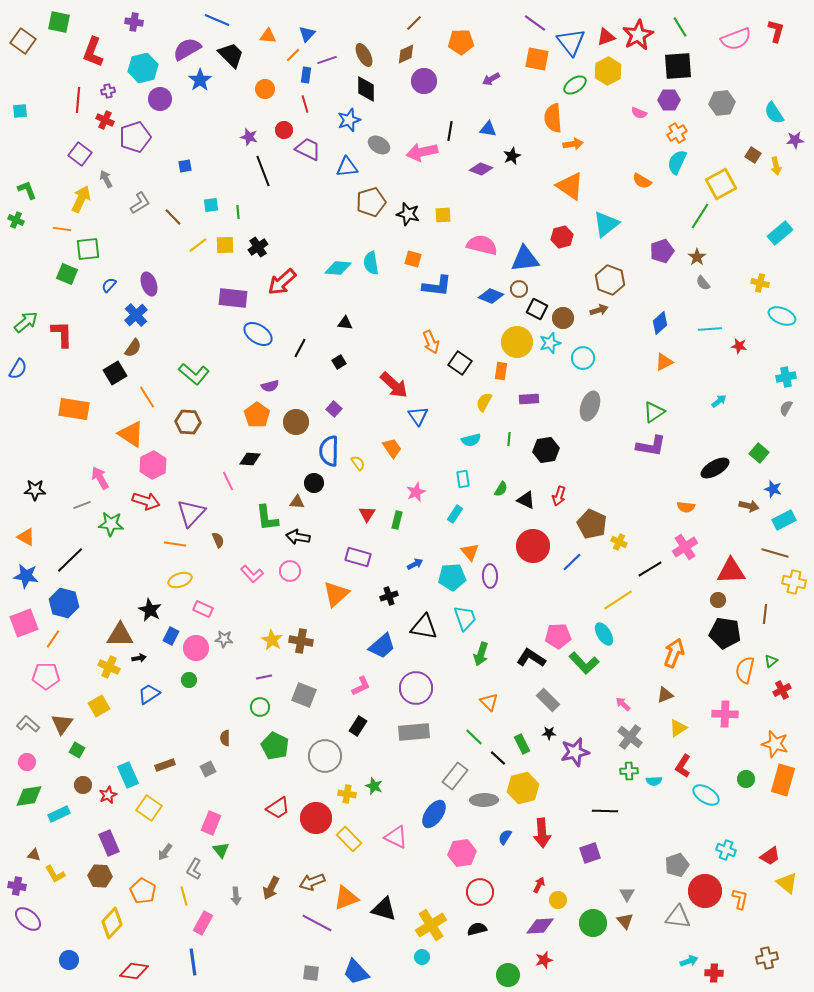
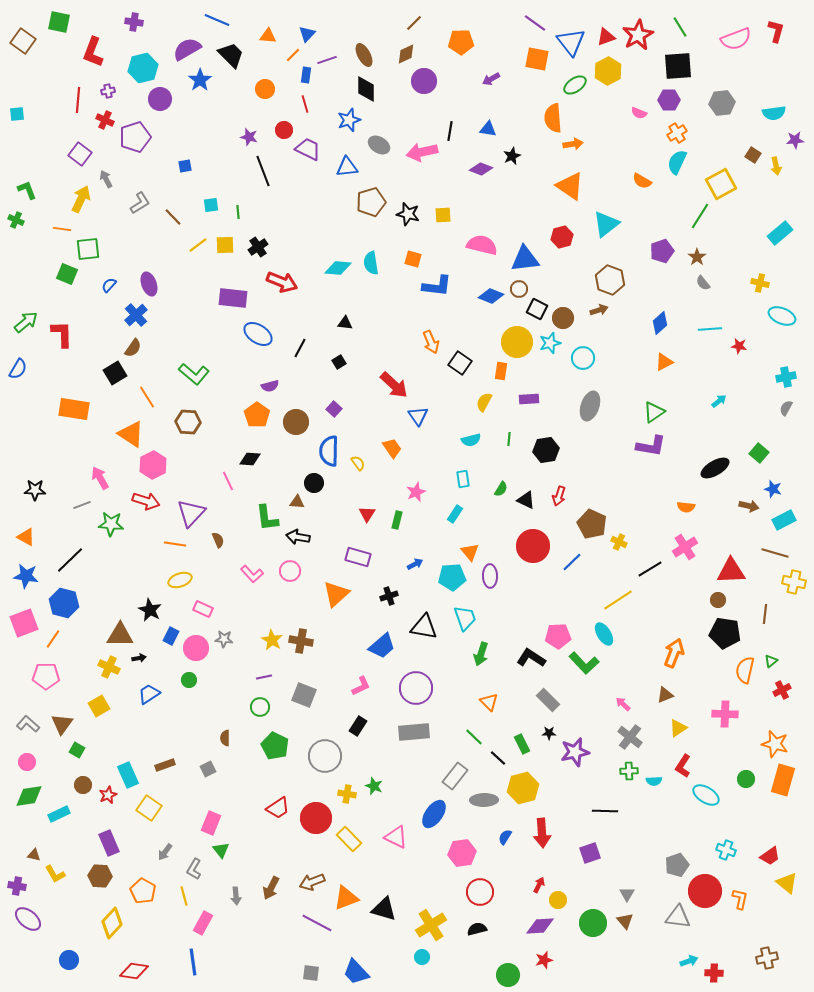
cyan square at (20, 111): moved 3 px left, 3 px down
cyan semicircle at (774, 113): rotated 65 degrees counterclockwise
red arrow at (282, 282): rotated 116 degrees counterclockwise
